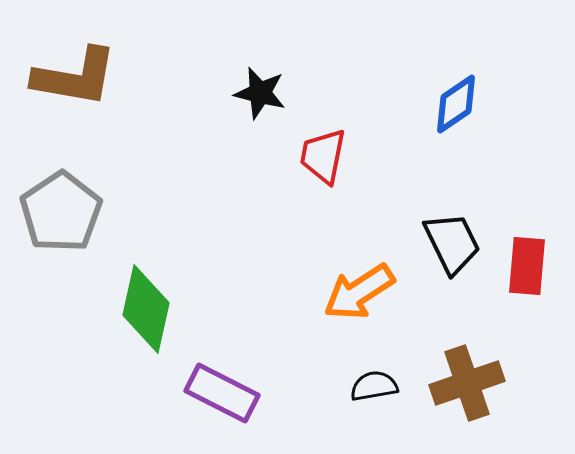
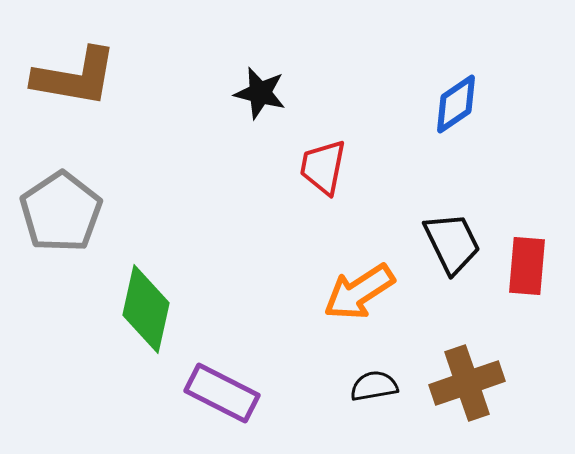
red trapezoid: moved 11 px down
